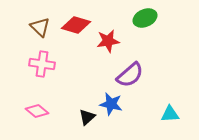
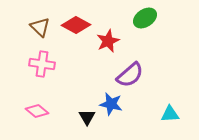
green ellipse: rotated 10 degrees counterclockwise
red diamond: rotated 12 degrees clockwise
red star: rotated 15 degrees counterclockwise
black triangle: rotated 18 degrees counterclockwise
